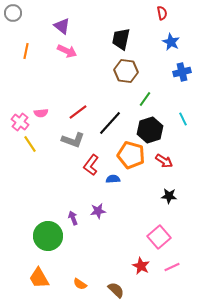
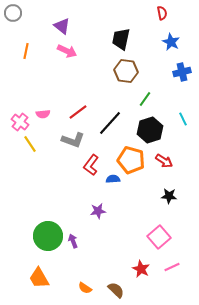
pink semicircle: moved 2 px right, 1 px down
orange pentagon: moved 5 px down
purple arrow: moved 23 px down
red star: moved 3 px down
orange semicircle: moved 5 px right, 4 px down
